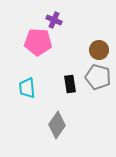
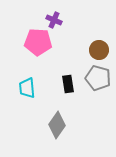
gray pentagon: moved 1 px down
black rectangle: moved 2 px left
